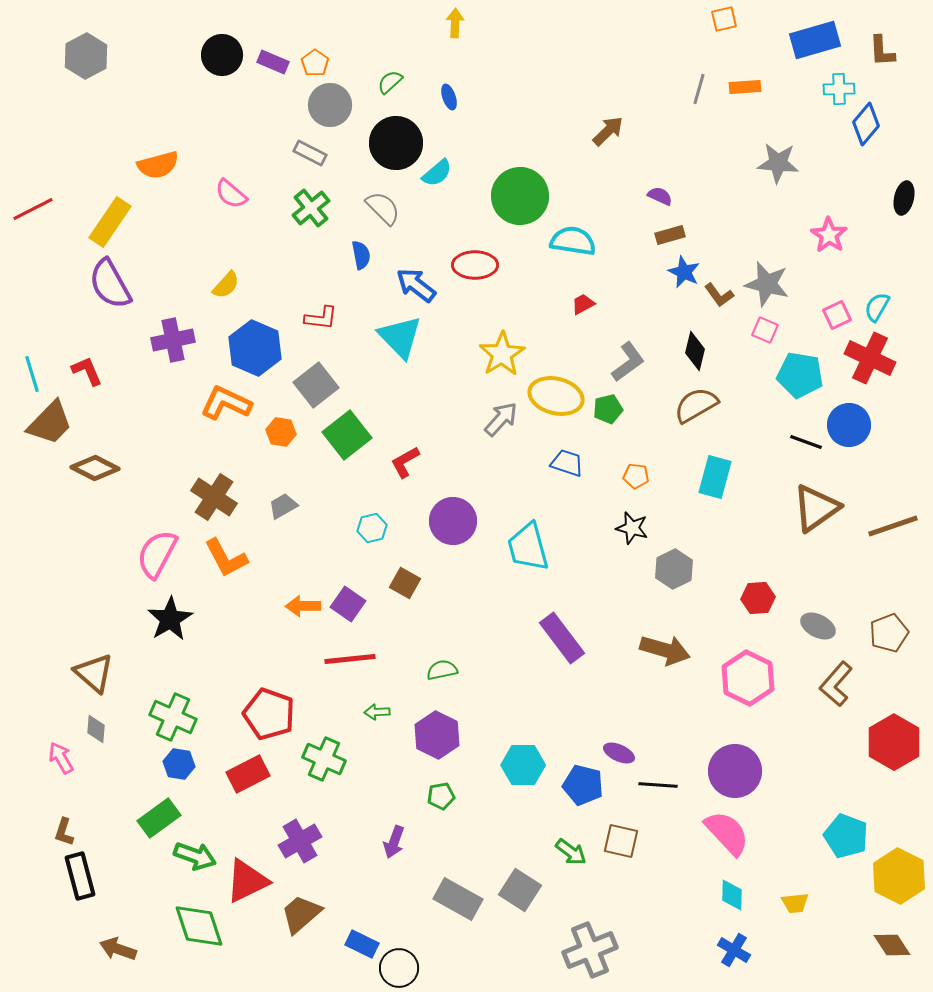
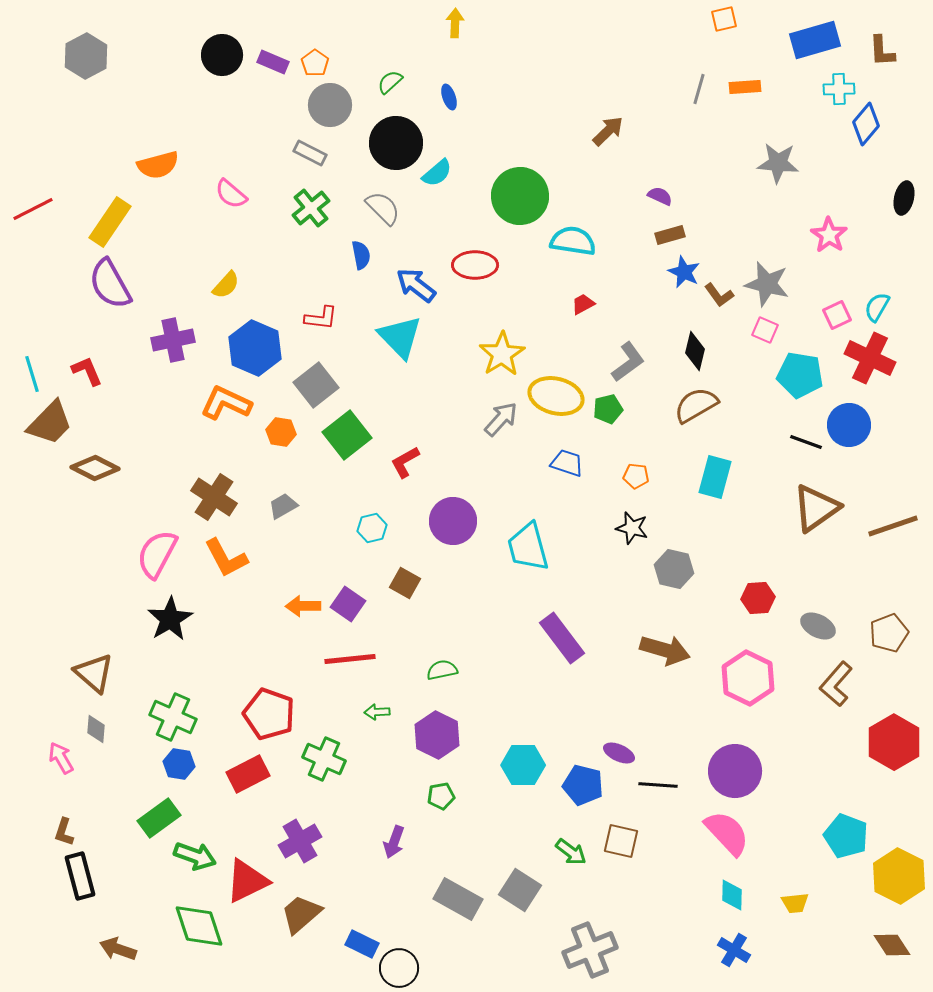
gray hexagon at (674, 569): rotated 21 degrees counterclockwise
